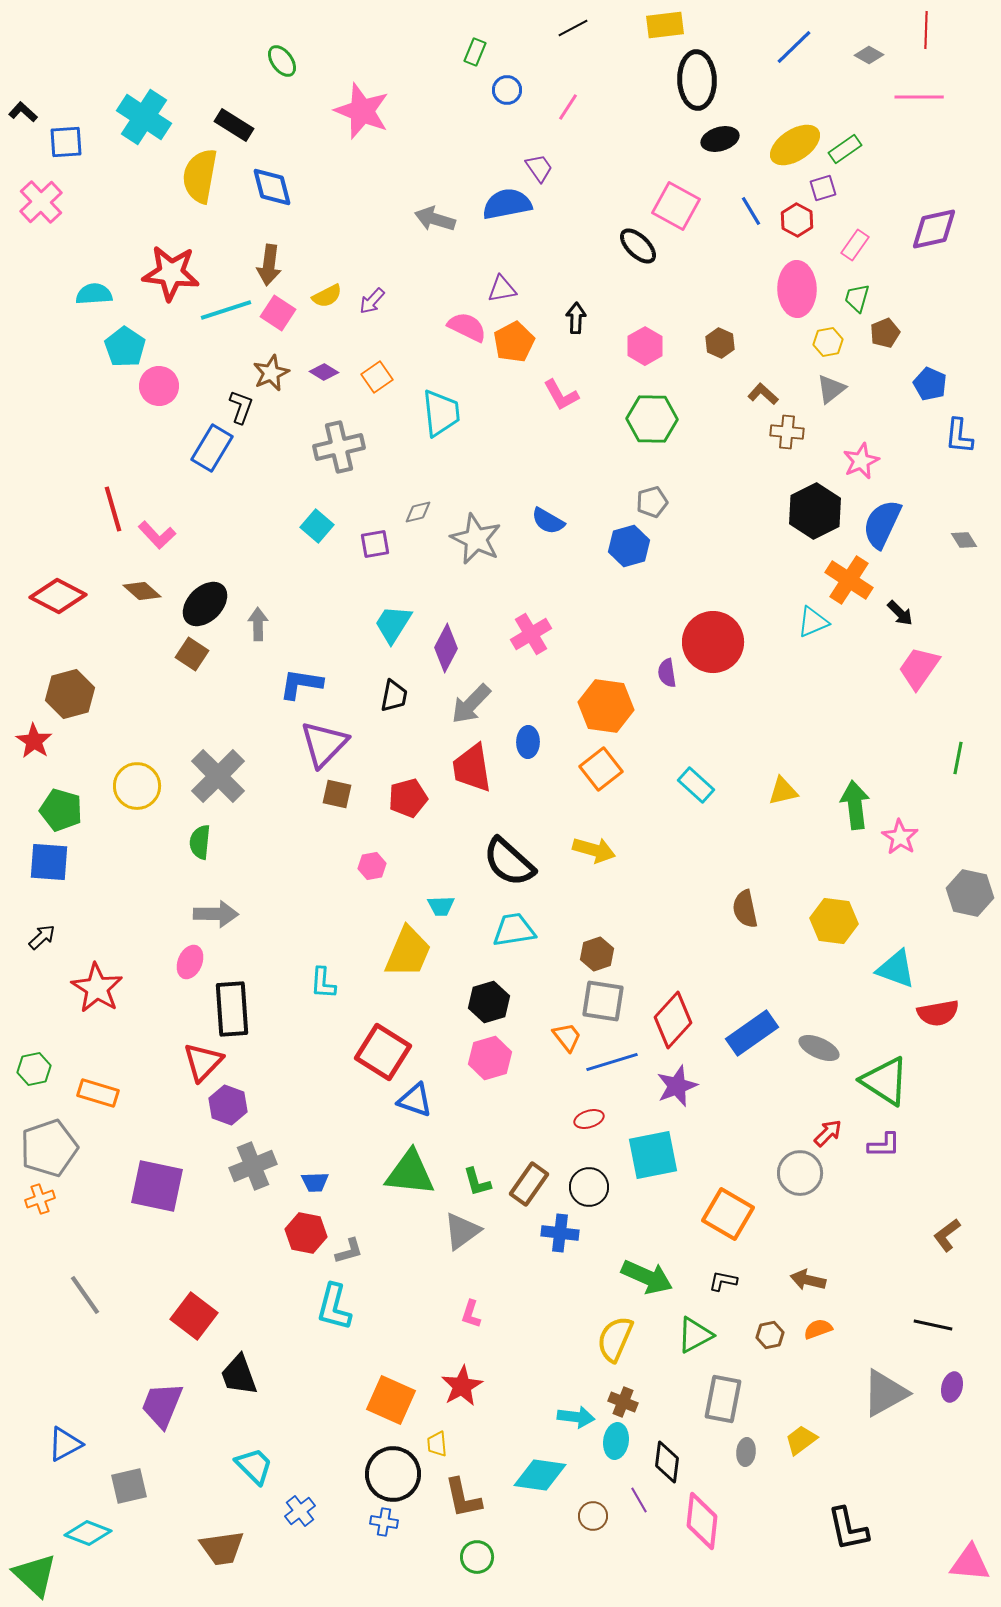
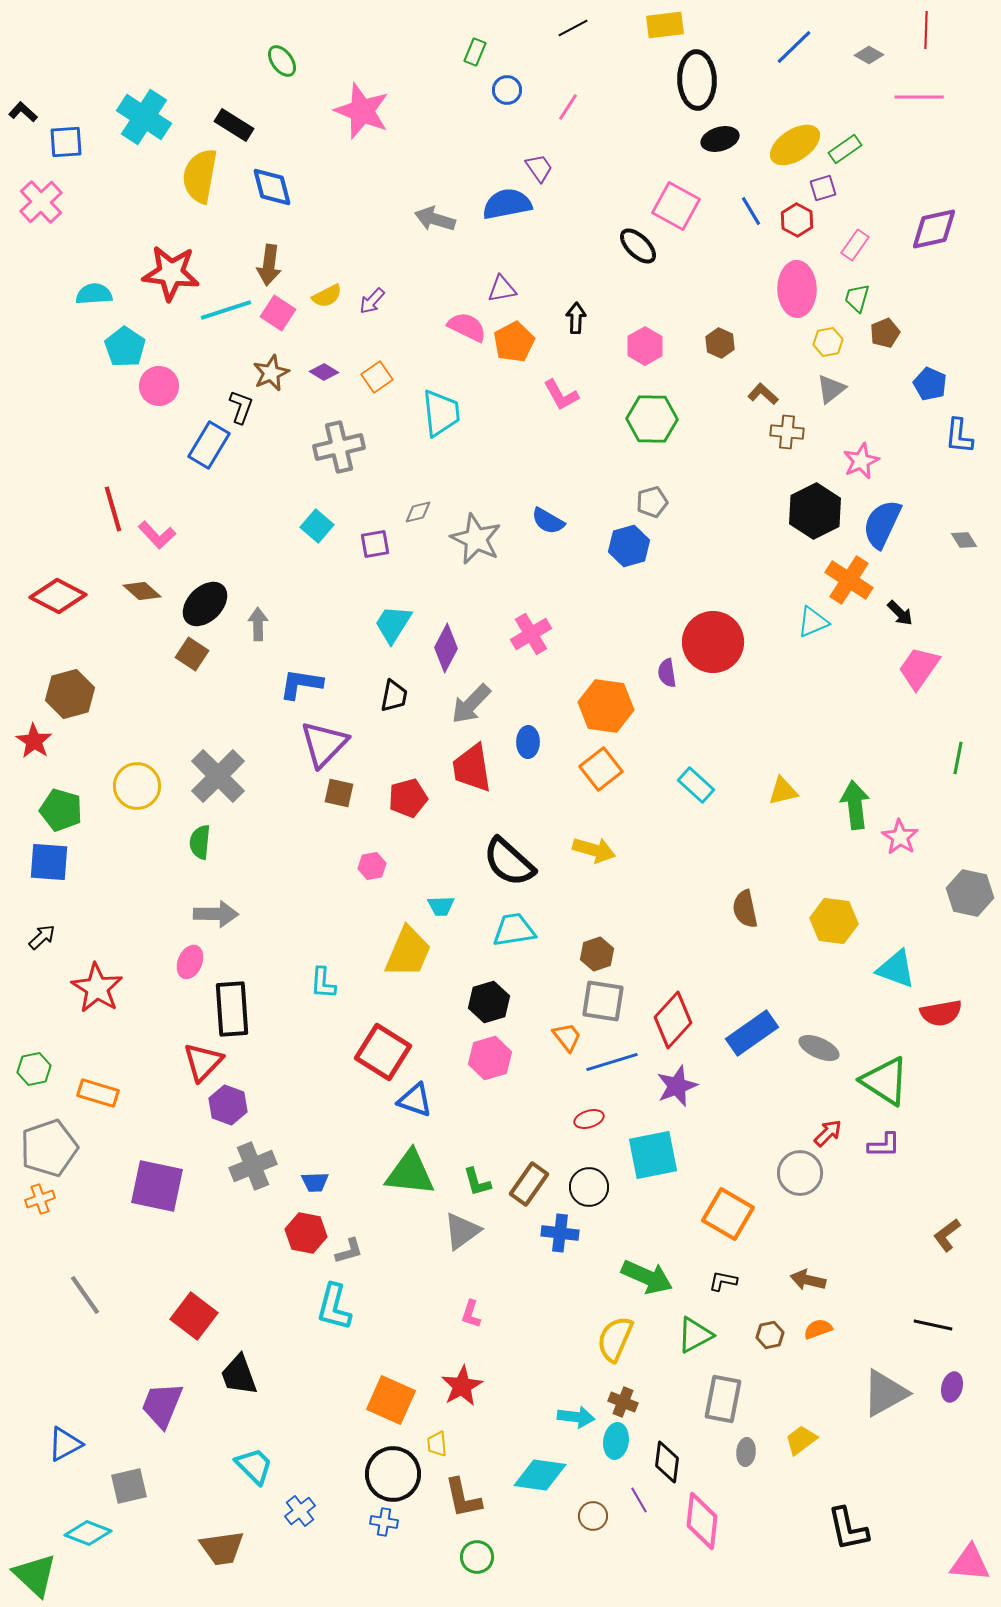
blue rectangle at (212, 448): moved 3 px left, 3 px up
brown square at (337, 794): moved 2 px right, 1 px up
red semicircle at (938, 1013): moved 3 px right
